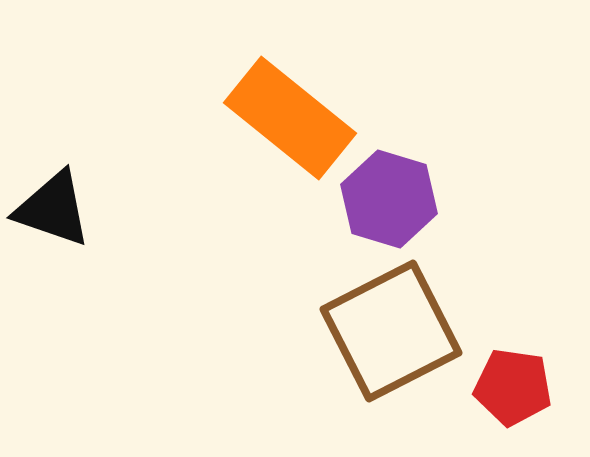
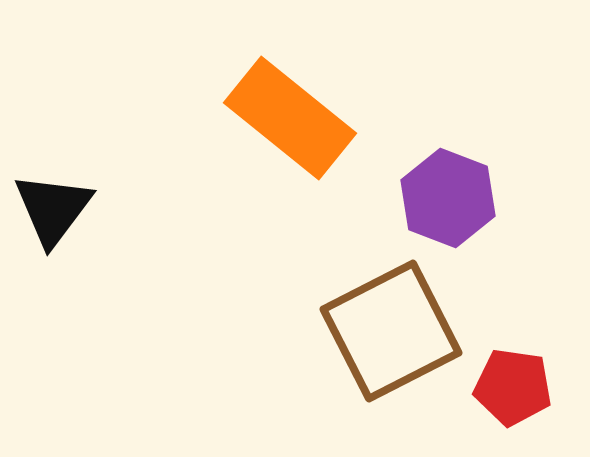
purple hexagon: moved 59 px right, 1 px up; rotated 4 degrees clockwise
black triangle: rotated 48 degrees clockwise
